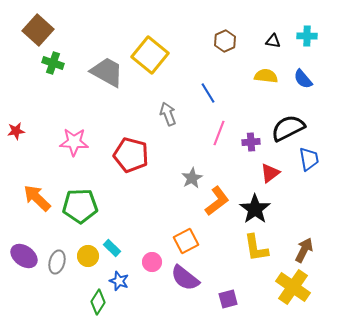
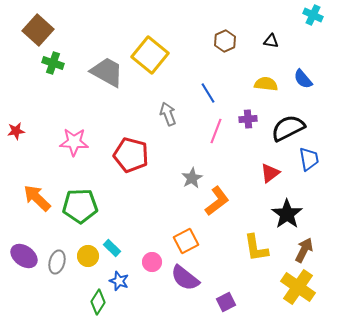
cyan cross: moved 6 px right, 21 px up; rotated 24 degrees clockwise
black triangle: moved 2 px left
yellow semicircle: moved 8 px down
pink line: moved 3 px left, 2 px up
purple cross: moved 3 px left, 23 px up
black star: moved 32 px right, 5 px down
yellow cross: moved 5 px right
purple square: moved 2 px left, 3 px down; rotated 12 degrees counterclockwise
